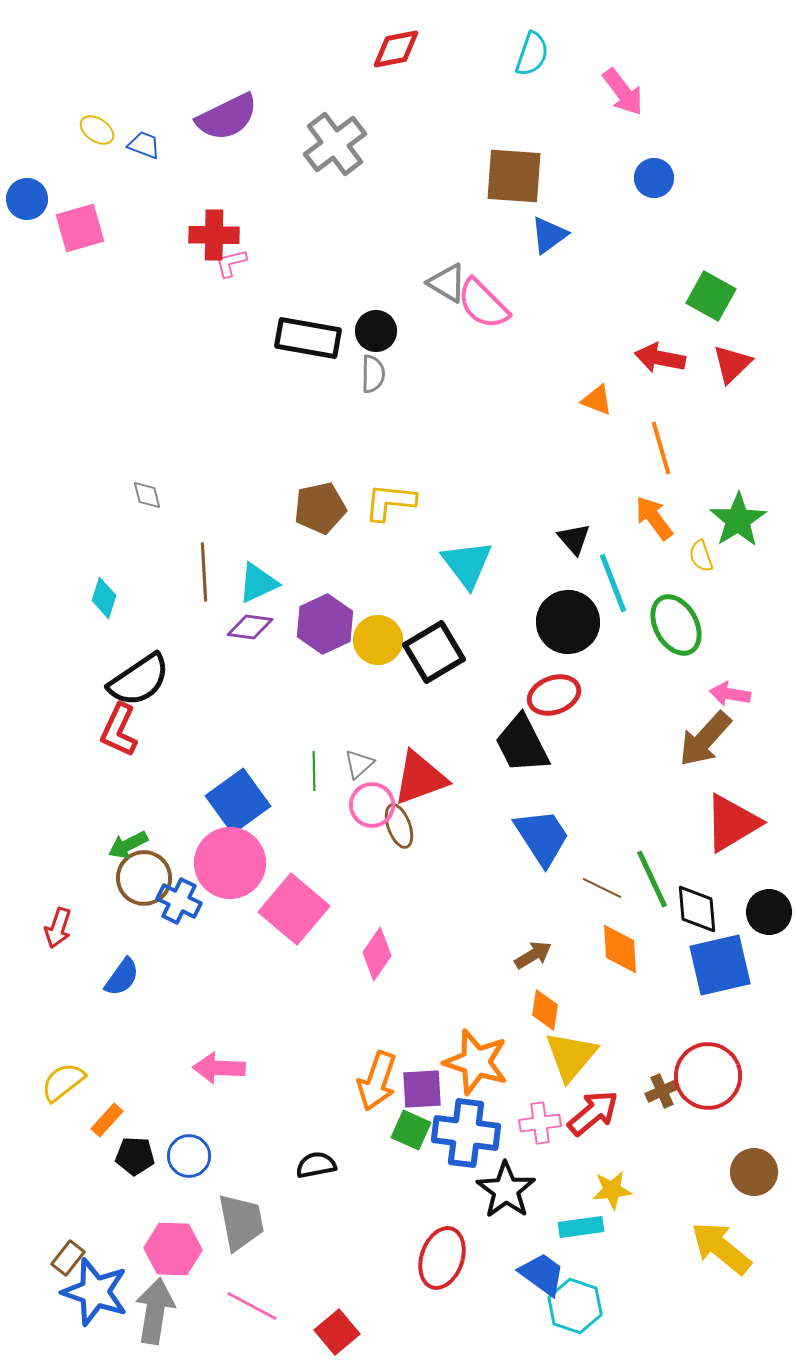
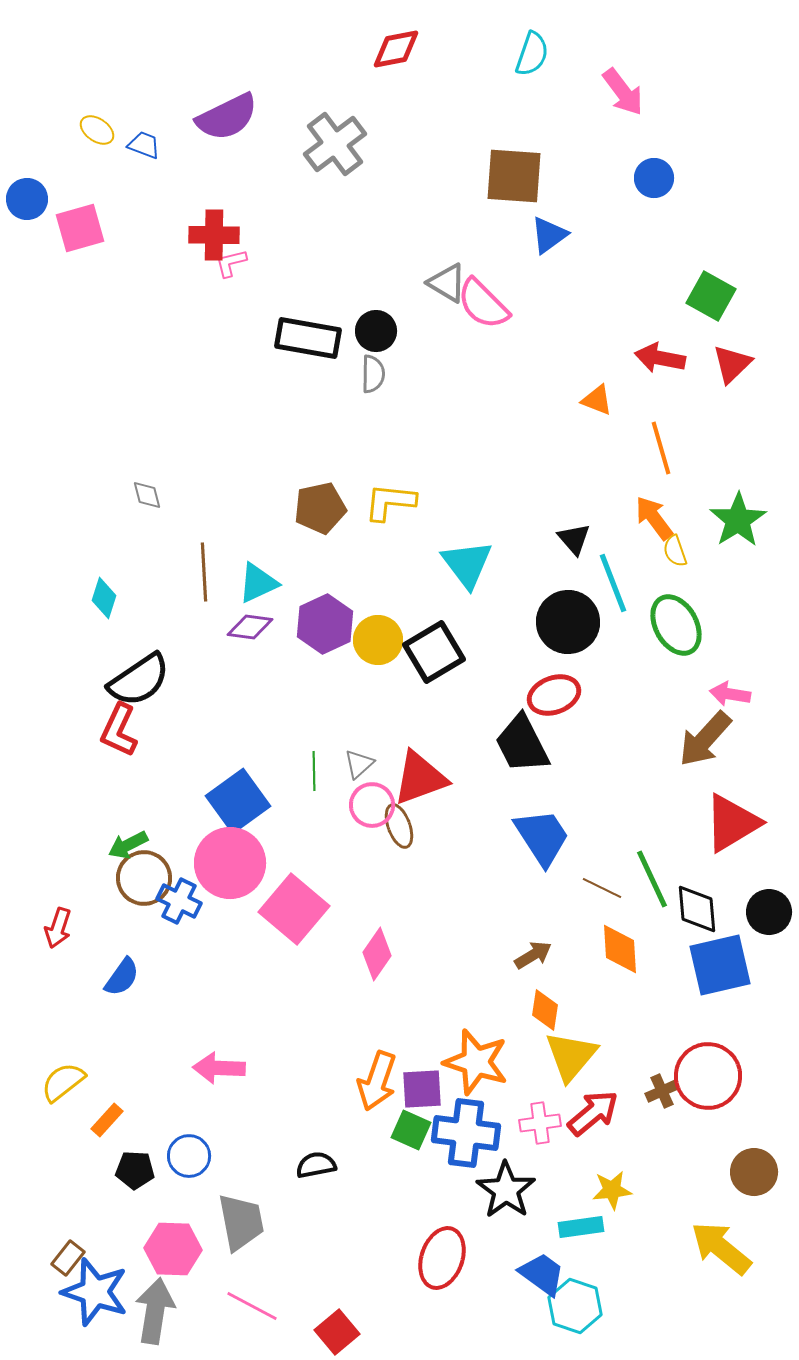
yellow semicircle at (701, 556): moved 26 px left, 5 px up
black pentagon at (135, 1156): moved 14 px down
